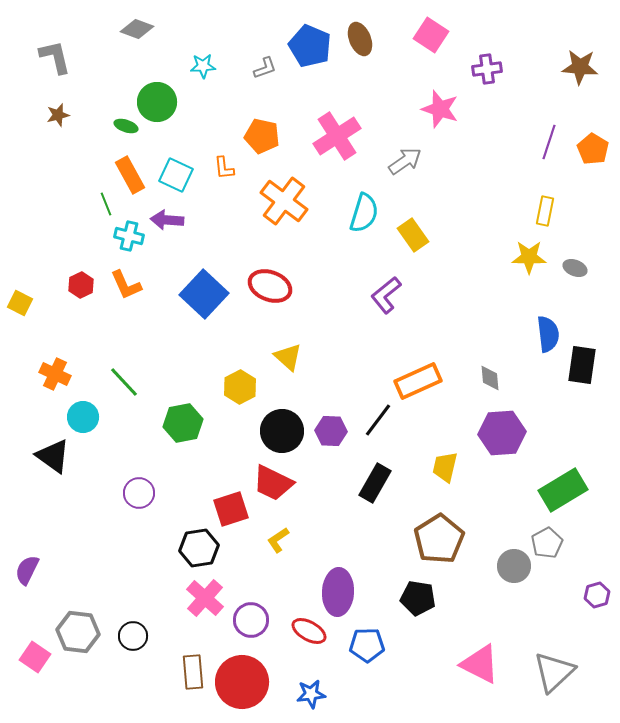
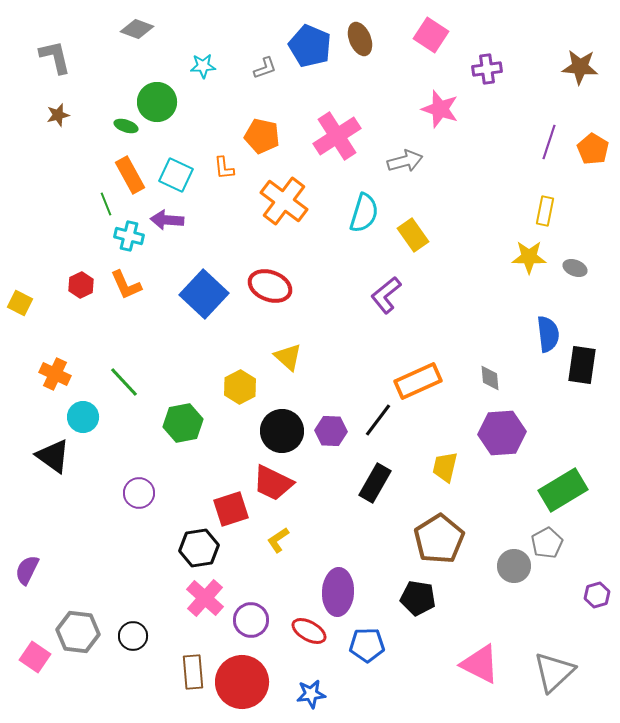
gray arrow at (405, 161): rotated 20 degrees clockwise
